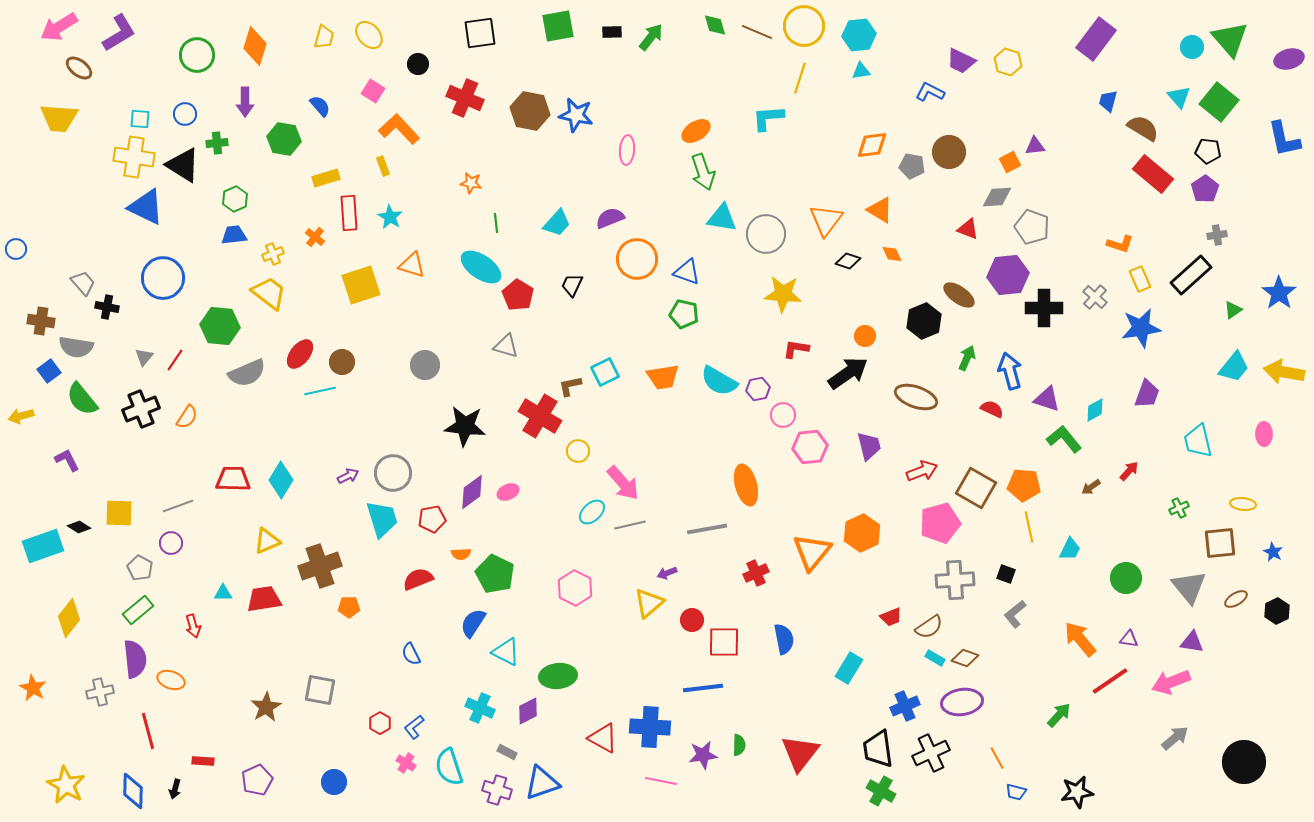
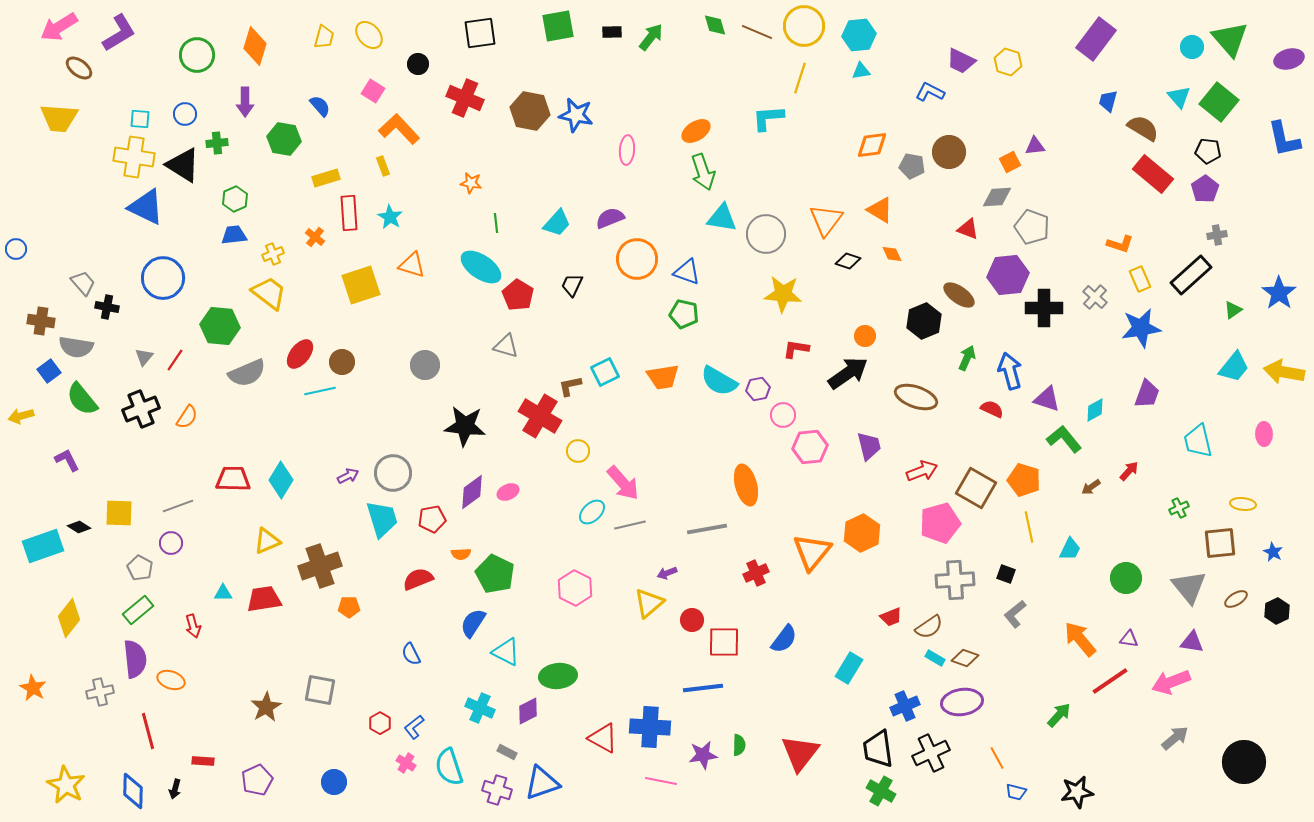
orange pentagon at (1024, 485): moved 5 px up; rotated 12 degrees clockwise
blue semicircle at (784, 639): rotated 48 degrees clockwise
